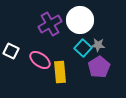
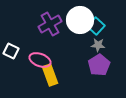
cyan square: moved 13 px right, 22 px up
pink ellipse: rotated 15 degrees counterclockwise
purple pentagon: moved 2 px up
yellow rectangle: moved 10 px left, 3 px down; rotated 15 degrees counterclockwise
